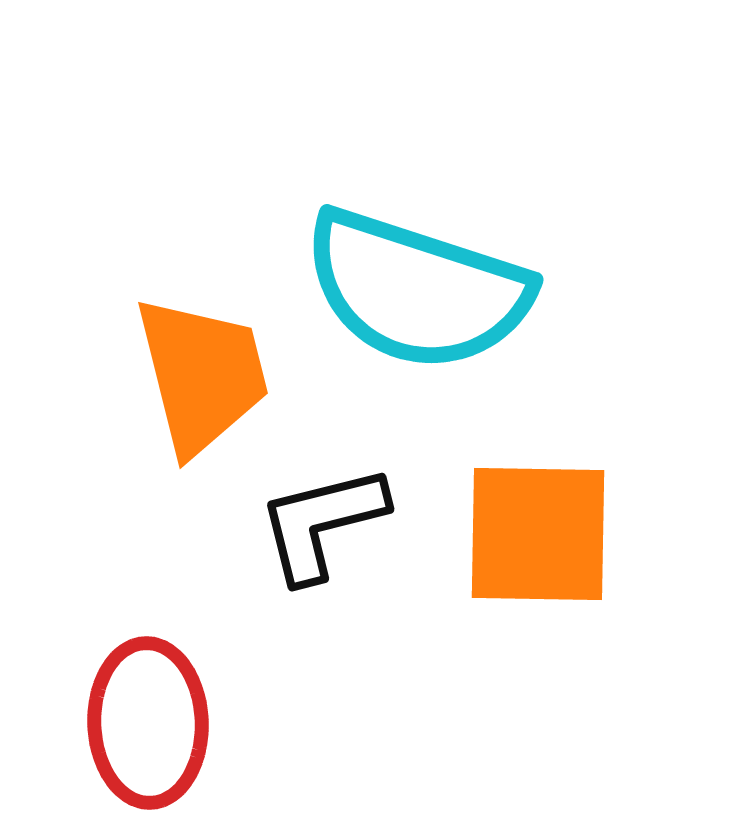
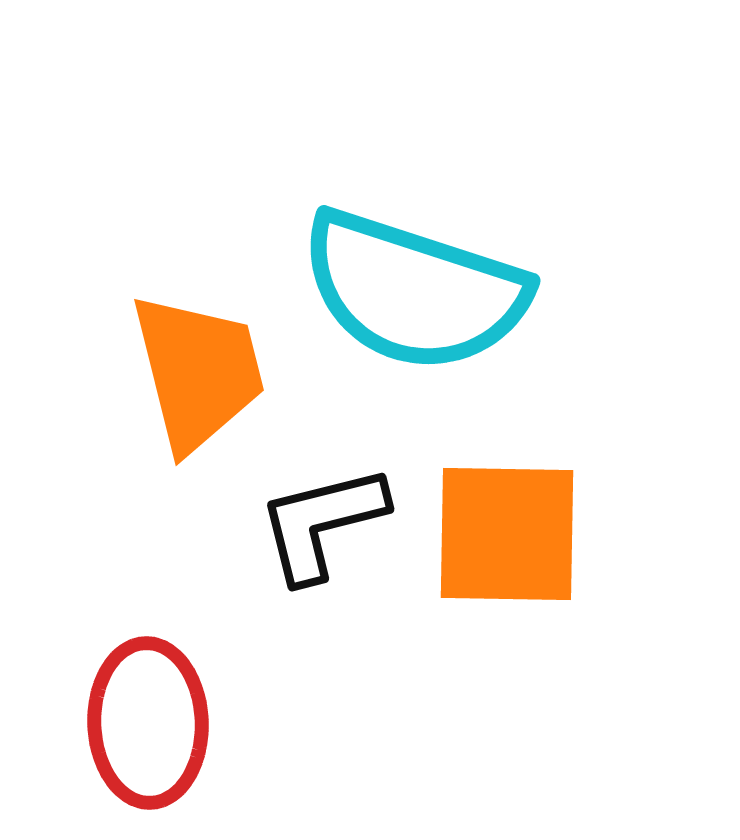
cyan semicircle: moved 3 px left, 1 px down
orange trapezoid: moved 4 px left, 3 px up
orange square: moved 31 px left
